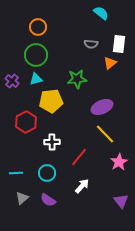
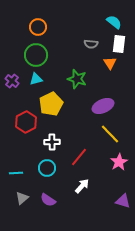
cyan semicircle: moved 13 px right, 9 px down
orange triangle: rotated 24 degrees counterclockwise
green star: rotated 24 degrees clockwise
yellow pentagon: moved 3 px down; rotated 20 degrees counterclockwise
purple ellipse: moved 1 px right, 1 px up
yellow line: moved 5 px right
cyan circle: moved 5 px up
purple triangle: moved 2 px right; rotated 35 degrees counterclockwise
